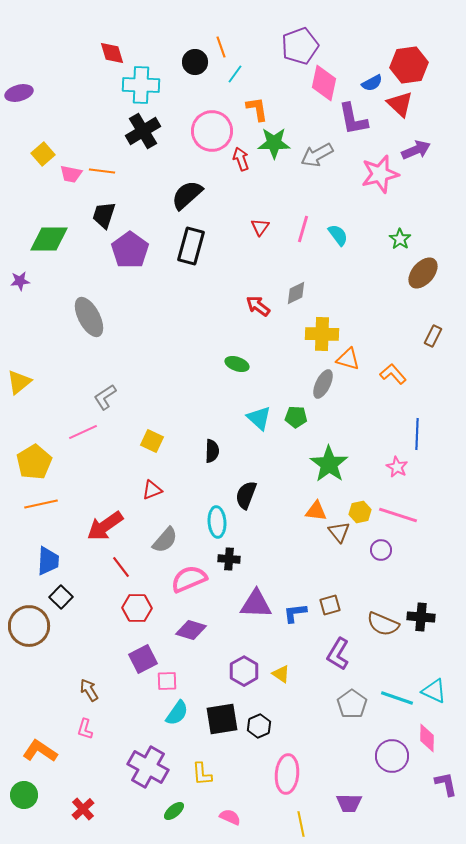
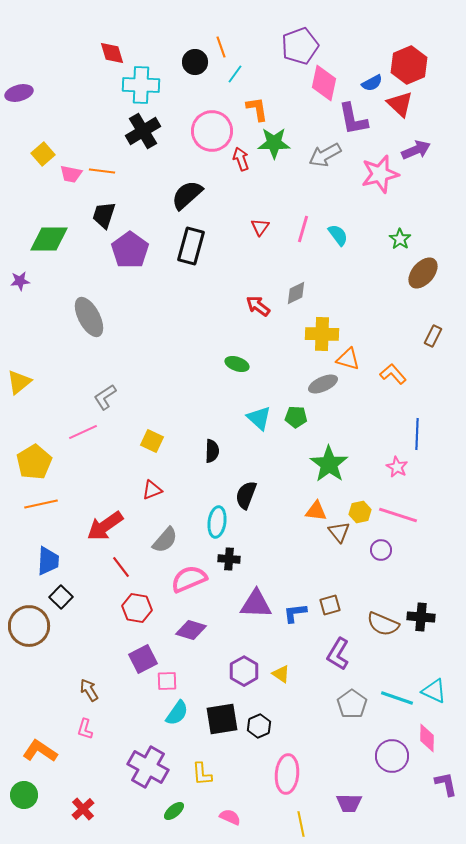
red hexagon at (409, 65): rotated 15 degrees counterclockwise
gray arrow at (317, 155): moved 8 px right
gray ellipse at (323, 384): rotated 40 degrees clockwise
cyan ellipse at (217, 522): rotated 12 degrees clockwise
red hexagon at (137, 608): rotated 8 degrees clockwise
